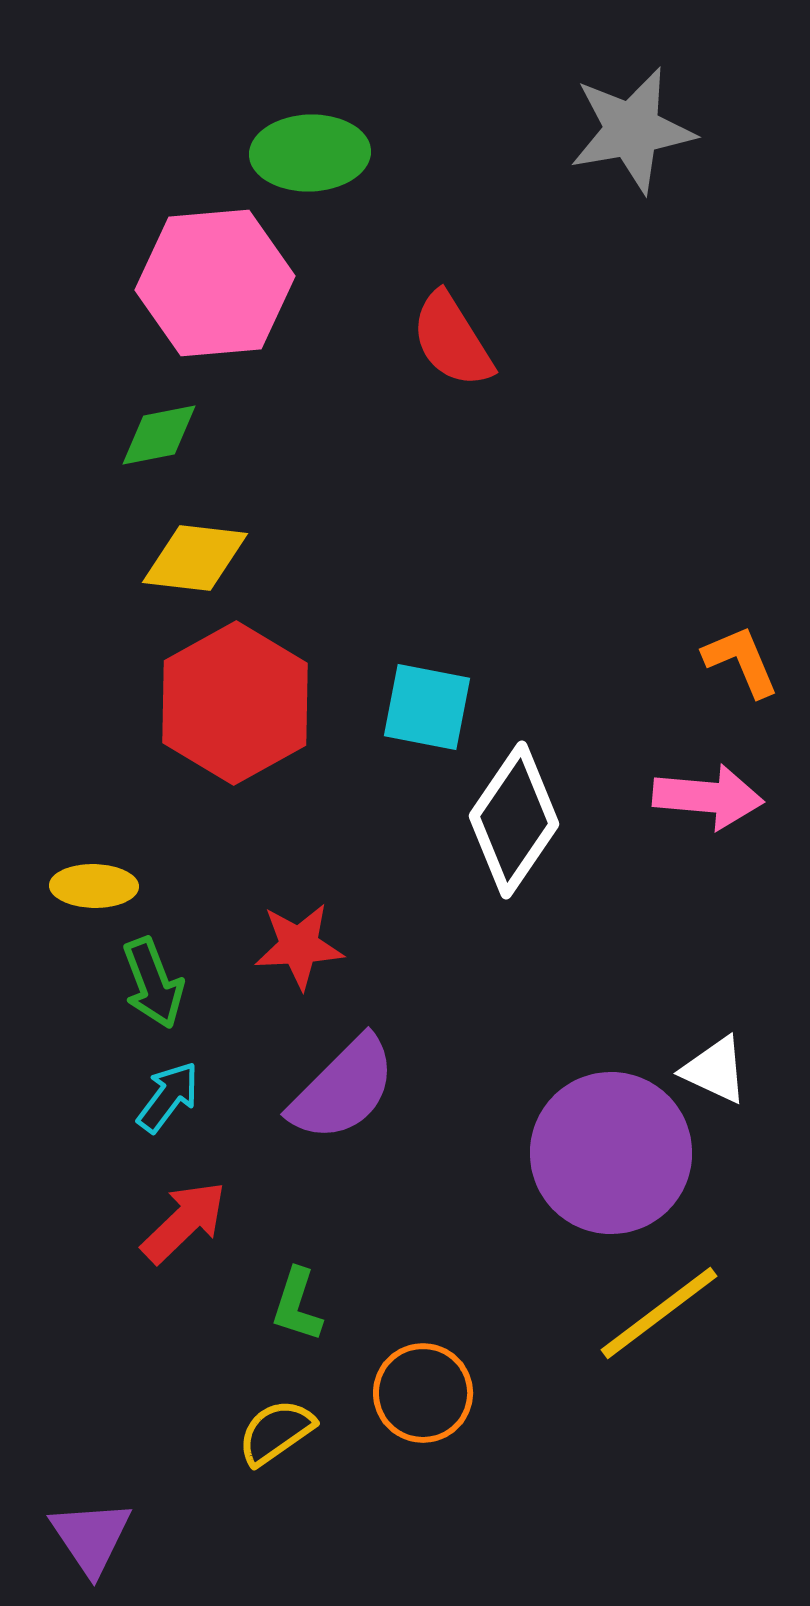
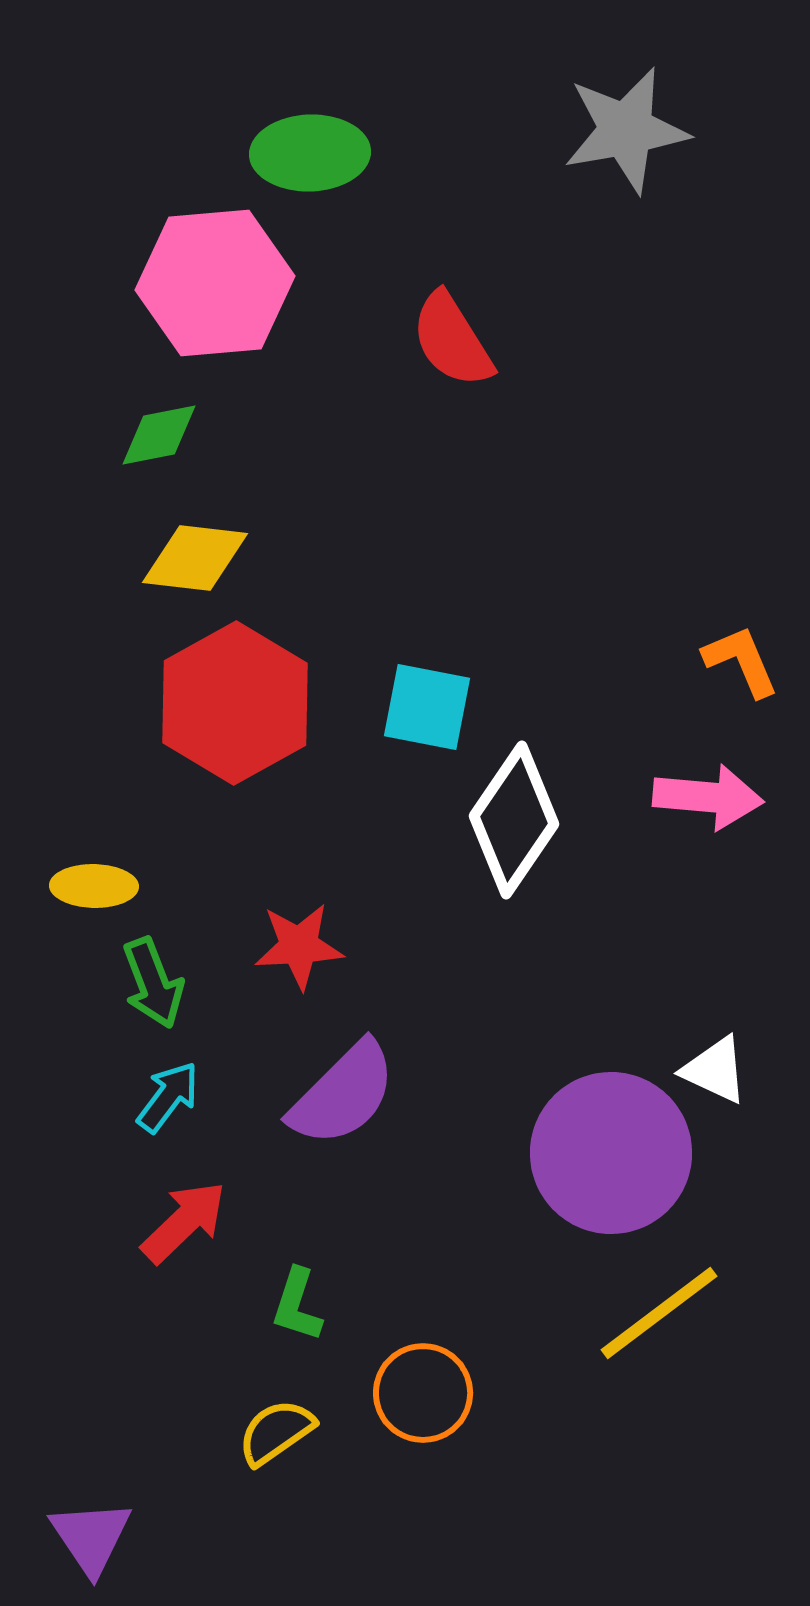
gray star: moved 6 px left
purple semicircle: moved 5 px down
